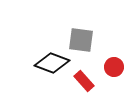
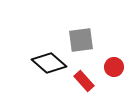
gray square: rotated 16 degrees counterclockwise
black diamond: moved 3 px left; rotated 20 degrees clockwise
